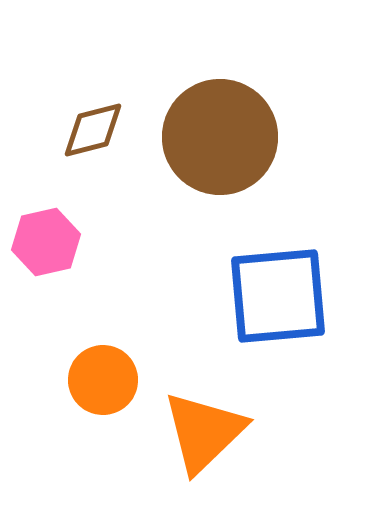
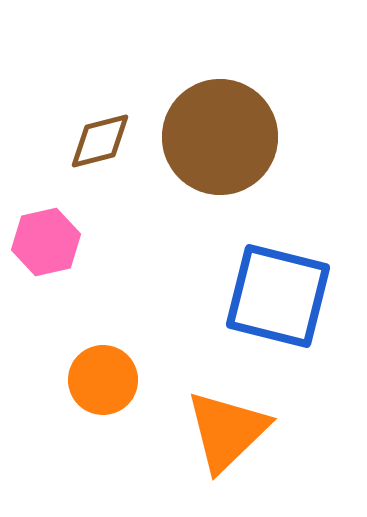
brown diamond: moved 7 px right, 11 px down
blue square: rotated 19 degrees clockwise
orange triangle: moved 23 px right, 1 px up
